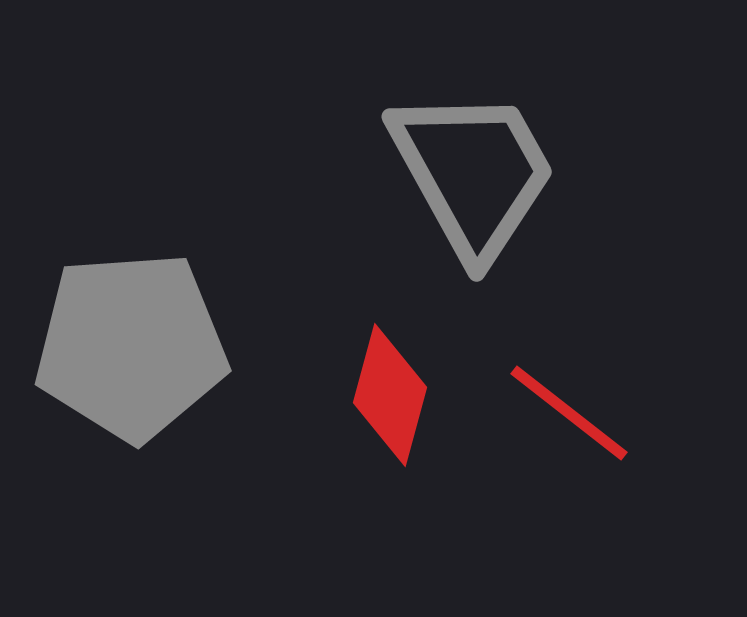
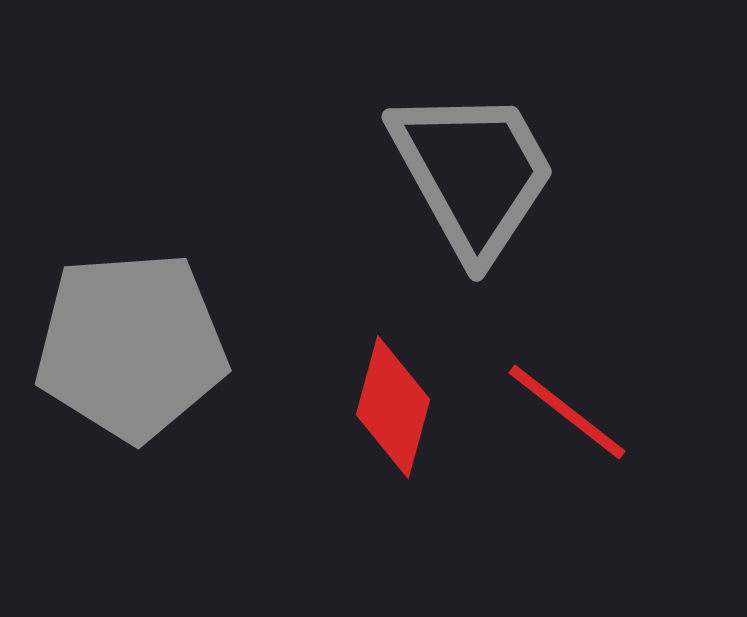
red diamond: moved 3 px right, 12 px down
red line: moved 2 px left, 1 px up
